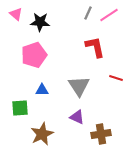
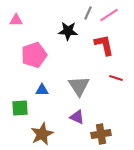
pink triangle: moved 6 px down; rotated 40 degrees counterclockwise
black star: moved 28 px right, 9 px down
red L-shape: moved 9 px right, 2 px up
